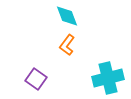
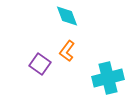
orange L-shape: moved 6 px down
purple square: moved 4 px right, 15 px up
